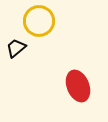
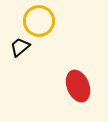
black trapezoid: moved 4 px right, 1 px up
